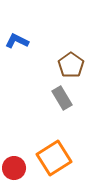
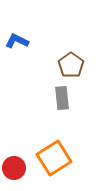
gray rectangle: rotated 25 degrees clockwise
